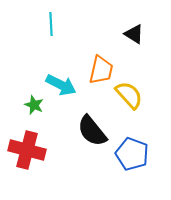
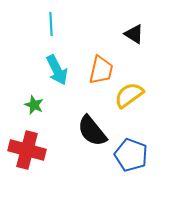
cyan arrow: moved 4 px left, 15 px up; rotated 36 degrees clockwise
yellow semicircle: rotated 84 degrees counterclockwise
blue pentagon: moved 1 px left, 1 px down
